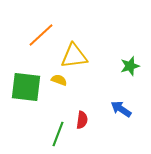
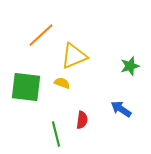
yellow triangle: rotated 16 degrees counterclockwise
yellow semicircle: moved 3 px right, 3 px down
green line: moved 2 px left; rotated 35 degrees counterclockwise
